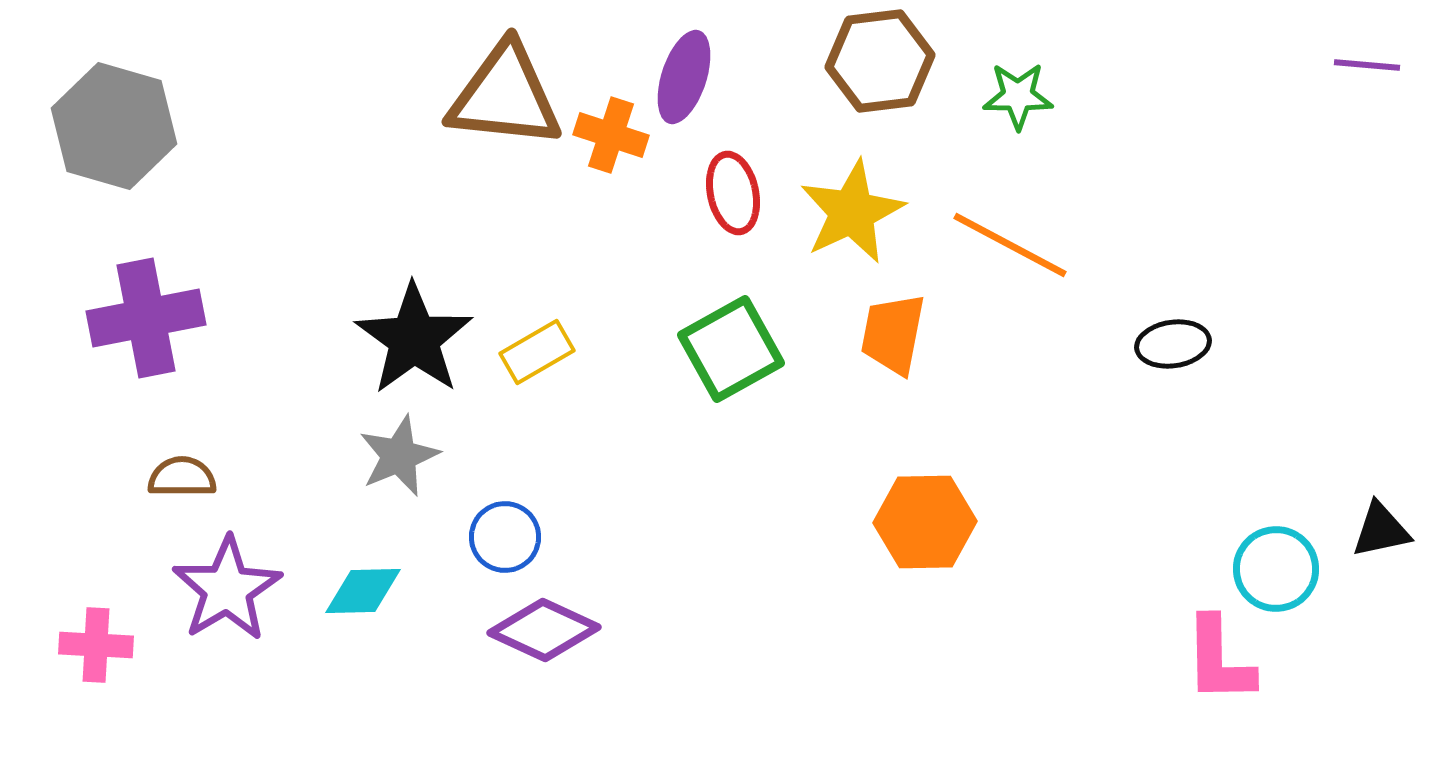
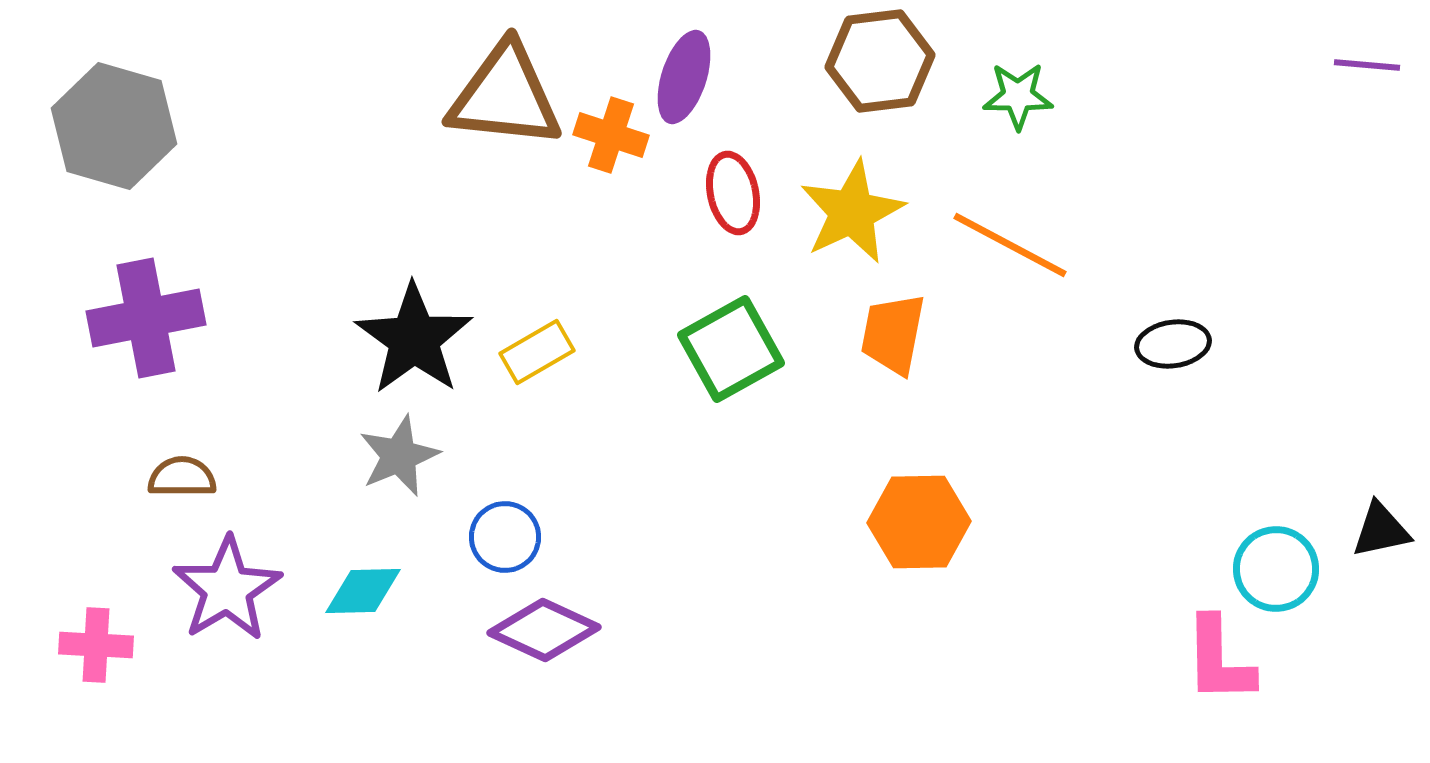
orange hexagon: moved 6 px left
